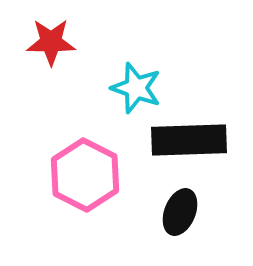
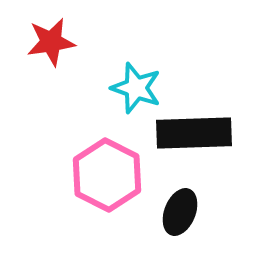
red star: rotated 9 degrees counterclockwise
black rectangle: moved 5 px right, 7 px up
pink hexagon: moved 22 px right
